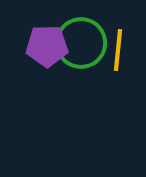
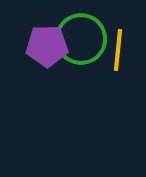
green circle: moved 4 px up
